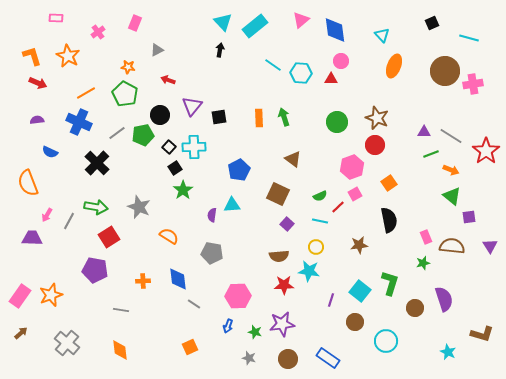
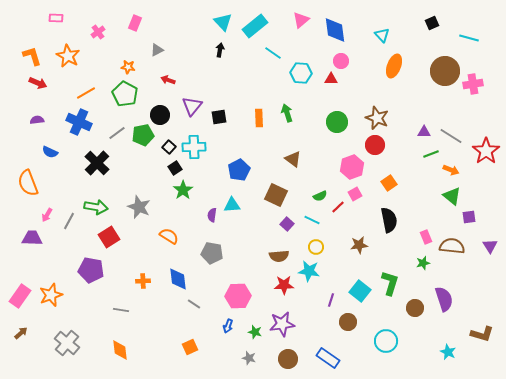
cyan line at (273, 65): moved 12 px up
green arrow at (284, 117): moved 3 px right, 4 px up
brown square at (278, 194): moved 2 px left, 1 px down
cyan line at (320, 221): moved 8 px left, 1 px up; rotated 14 degrees clockwise
purple pentagon at (95, 270): moved 4 px left
brown circle at (355, 322): moved 7 px left
